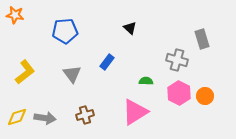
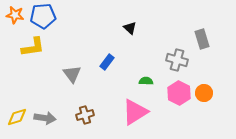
blue pentagon: moved 22 px left, 15 px up
yellow L-shape: moved 8 px right, 25 px up; rotated 30 degrees clockwise
orange circle: moved 1 px left, 3 px up
